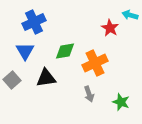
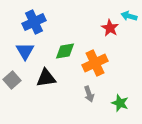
cyan arrow: moved 1 px left, 1 px down
green star: moved 1 px left, 1 px down
